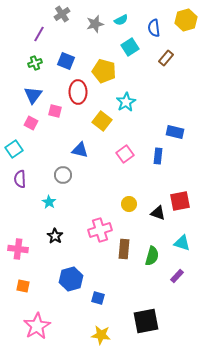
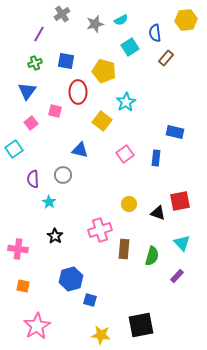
yellow hexagon at (186, 20): rotated 10 degrees clockwise
blue semicircle at (154, 28): moved 1 px right, 5 px down
blue square at (66, 61): rotated 12 degrees counterclockwise
blue triangle at (33, 95): moved 6 px left, 4 px up
pink square at (31, 123): rotated 24 degrees clockwise
blue rectangle at (158, 156): moved 2 px left, 2 px down
purple semicircle at (20, 179): moved 13 px right
cyan triangle at (182, 243): rotated 30 degrees clockwise
blue square at (98, 298): moved 8 px left, 2 px down
black square at (146, 321): moved 5 px left, 4 px down
